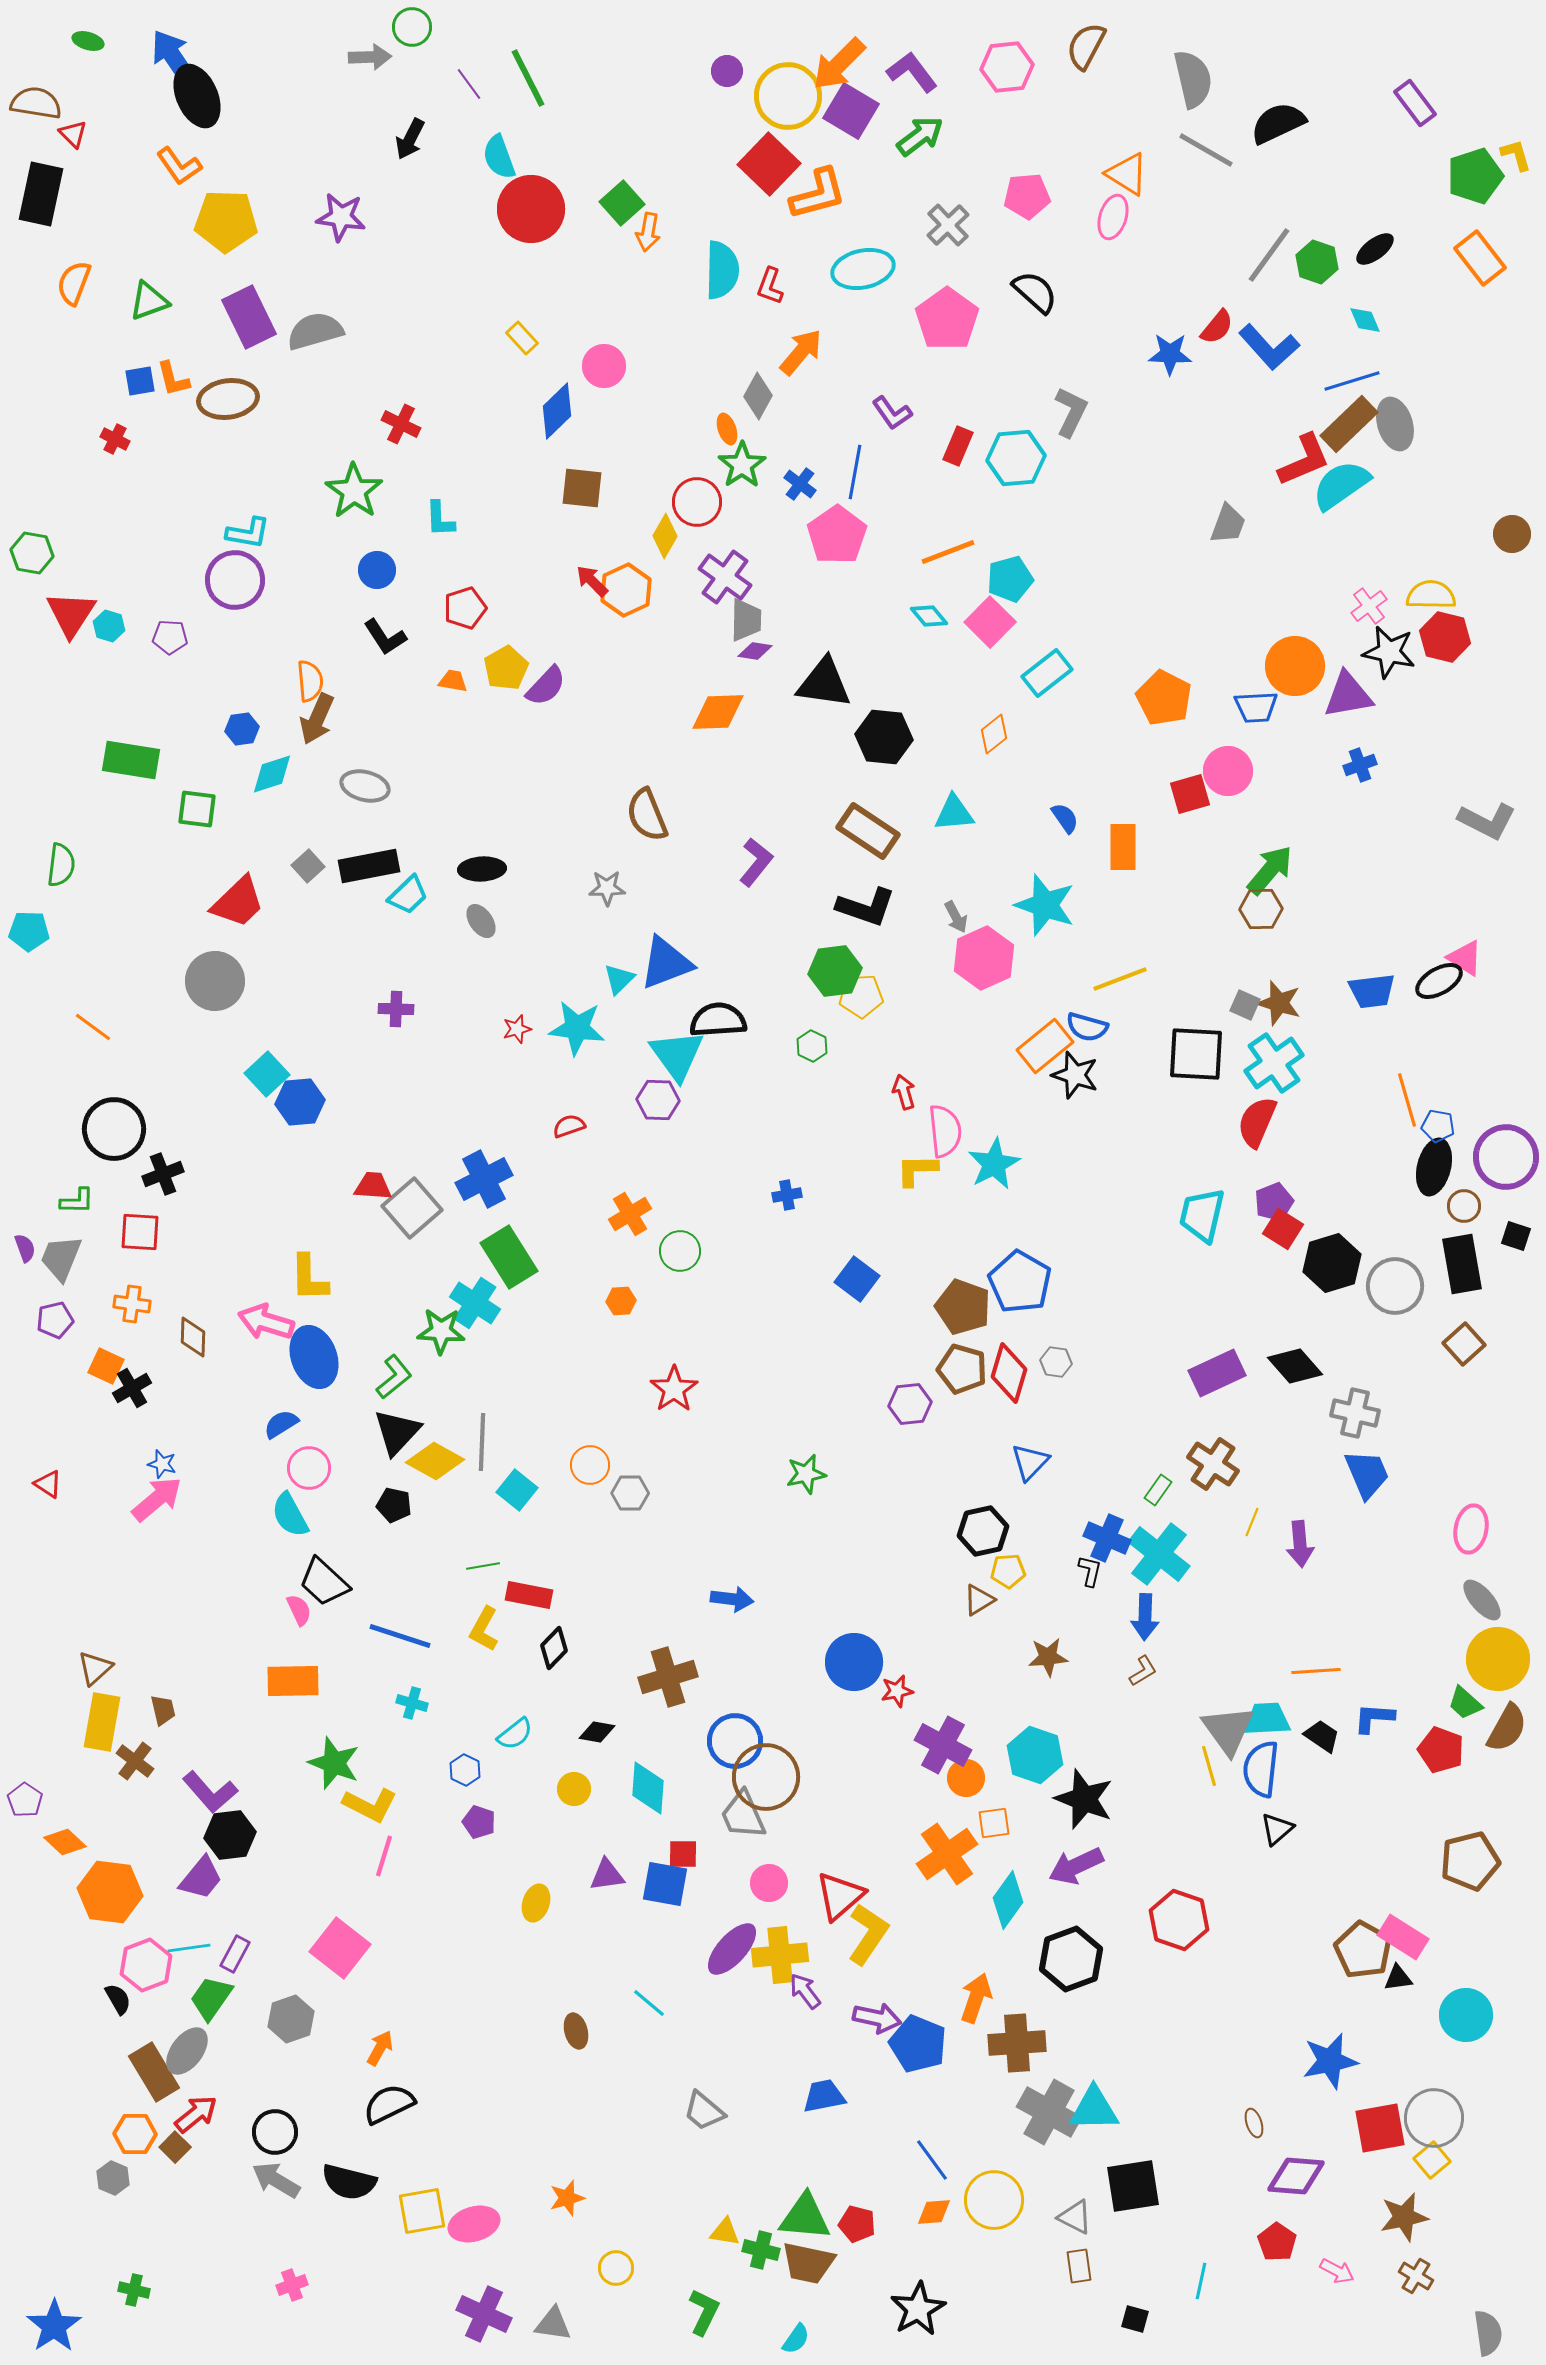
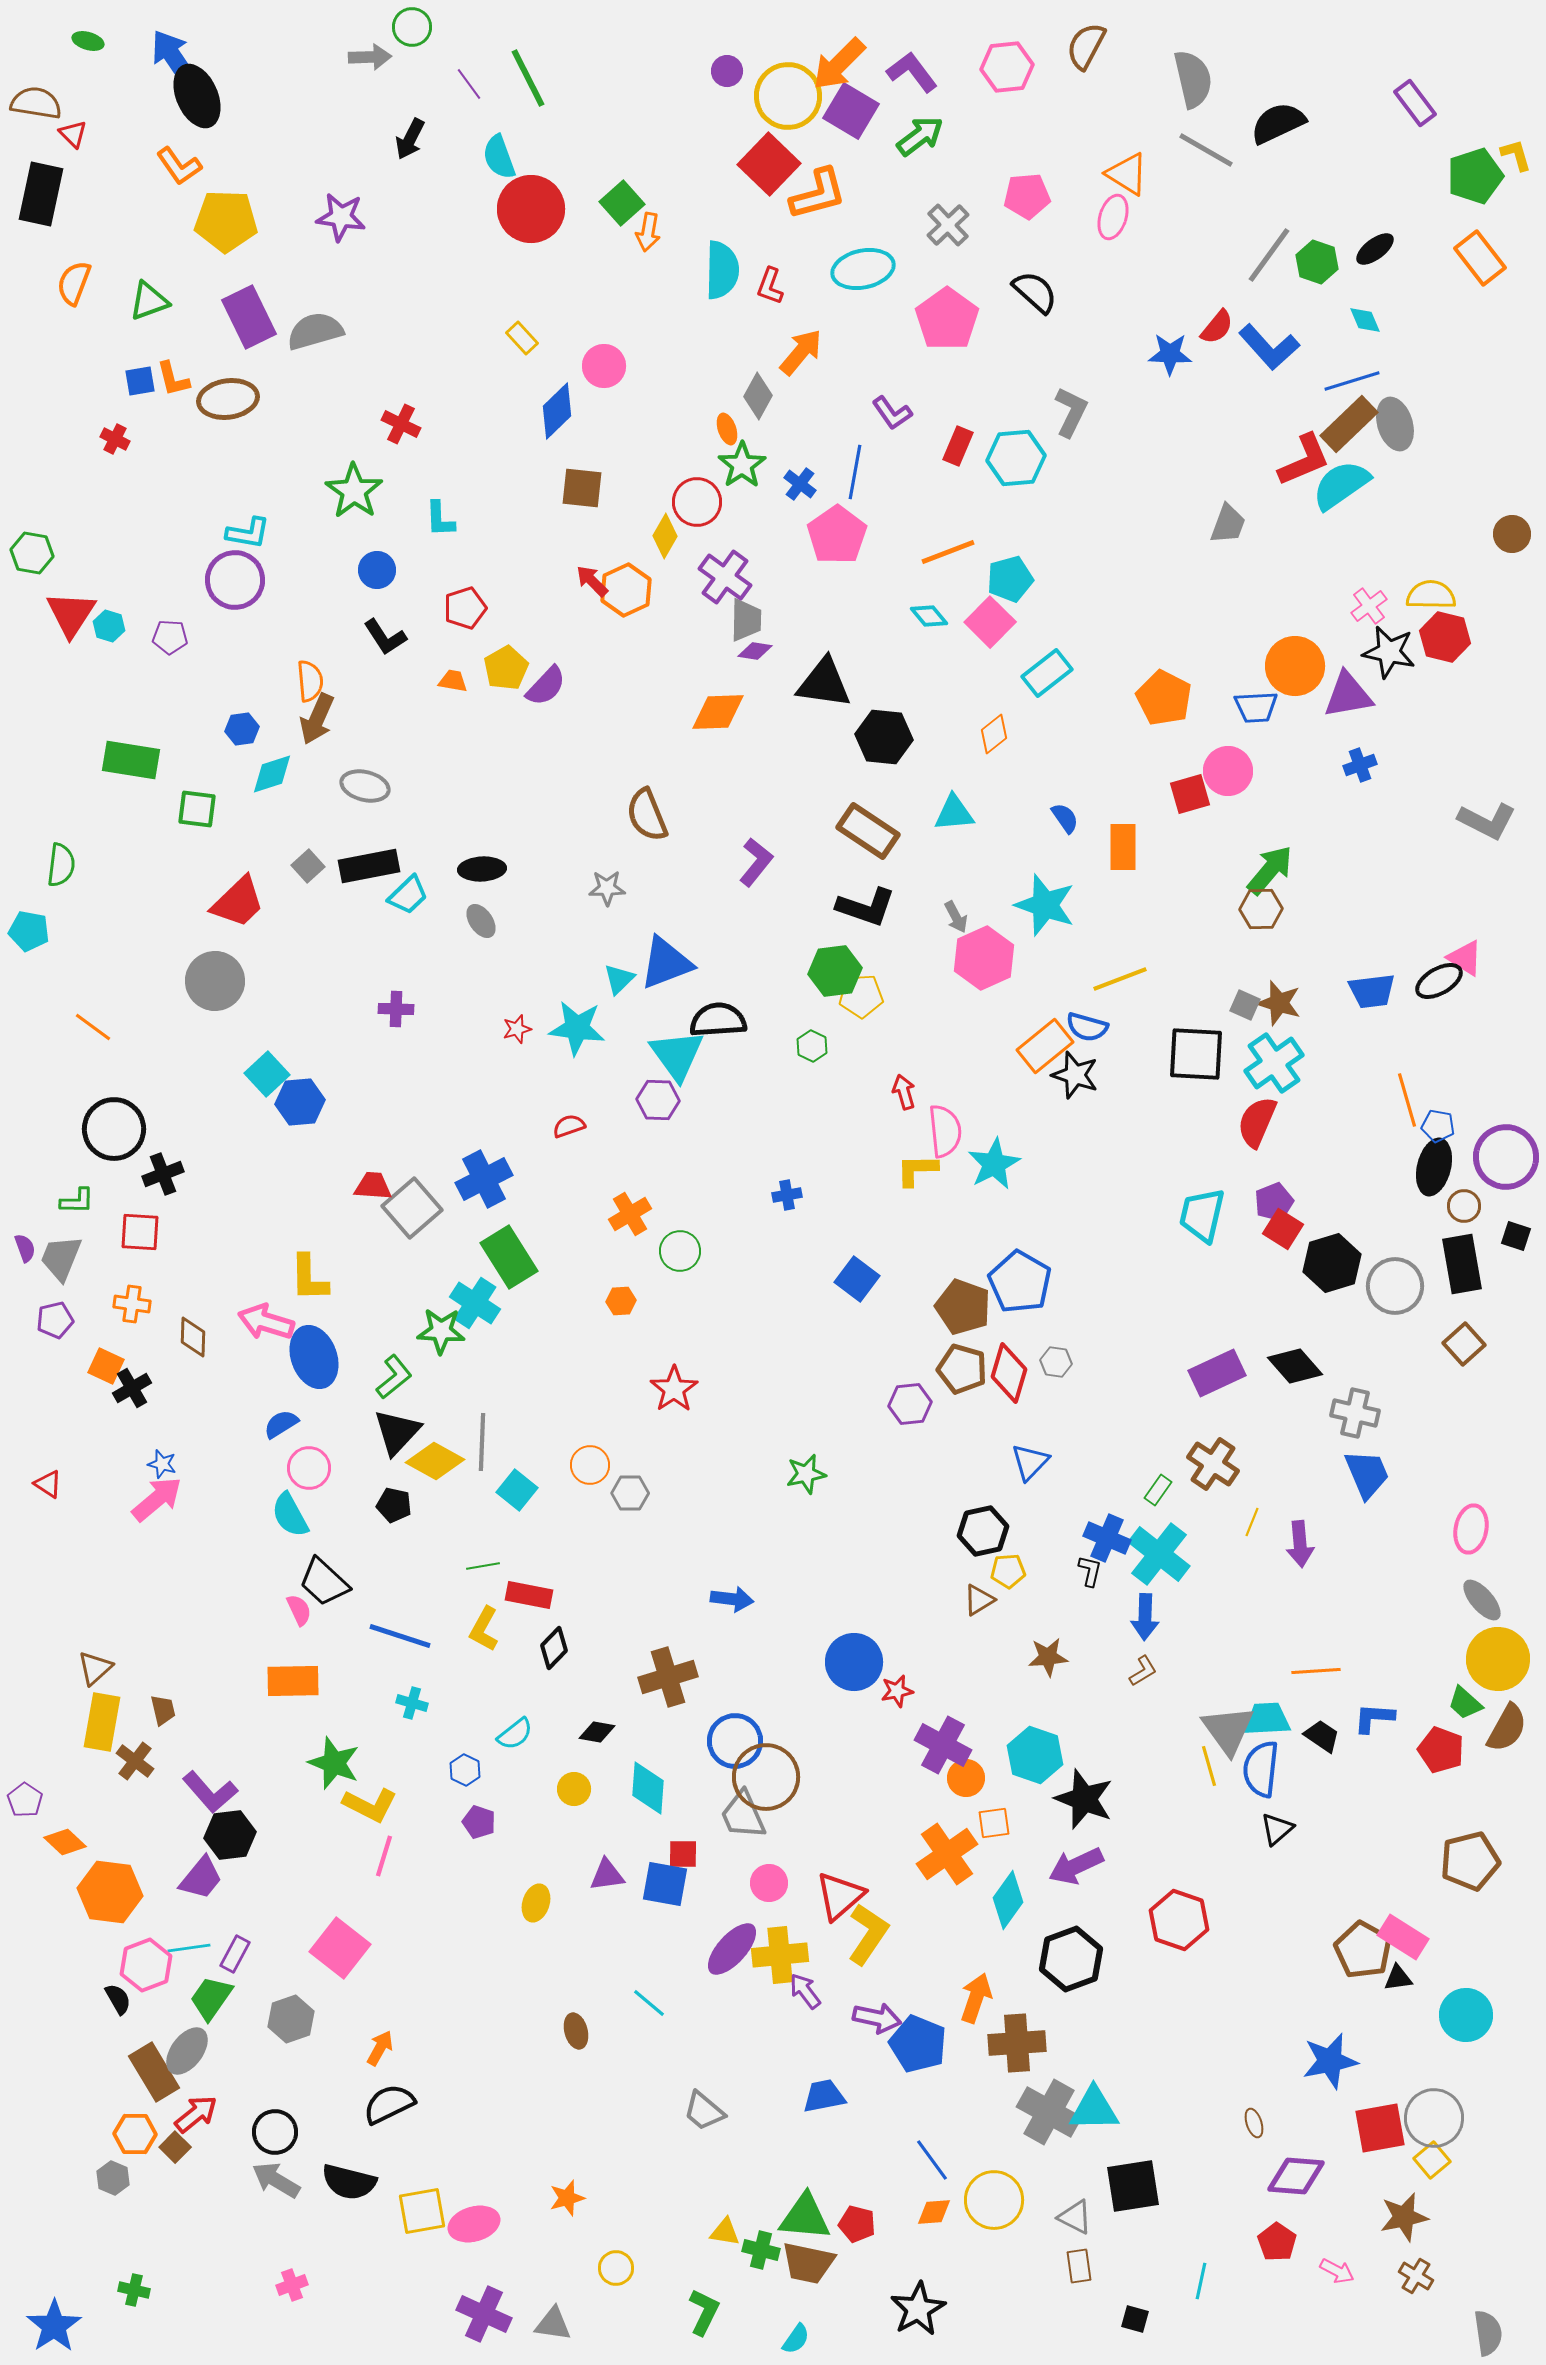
cyan pentagon at (29, 931): rotated 9 degrees clockwise
